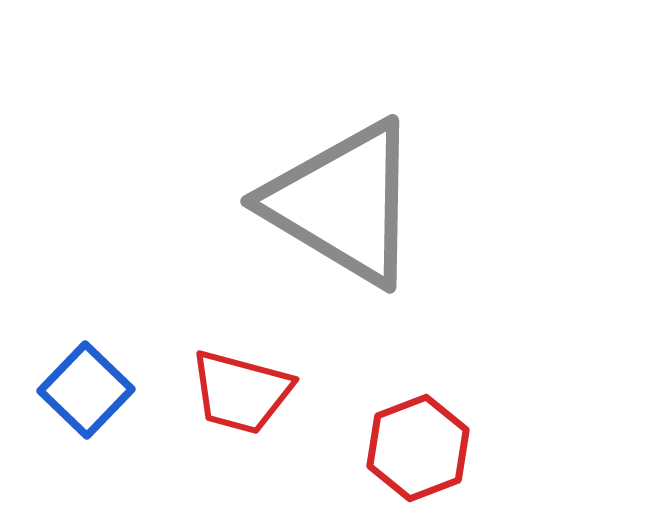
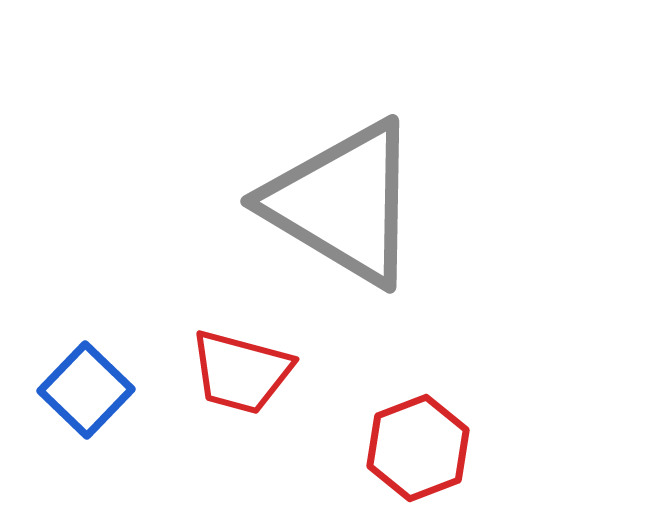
red trapezoid: moved 20 px up
